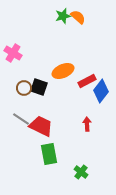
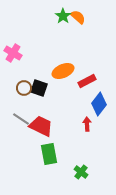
green star: rotated 21 degrees counterclockwise
black square: moved 1 px down
blue diamond: moved 2 px left, 13 px down
